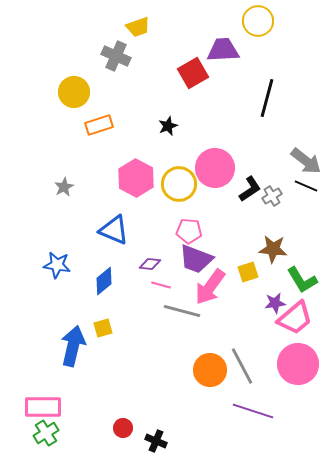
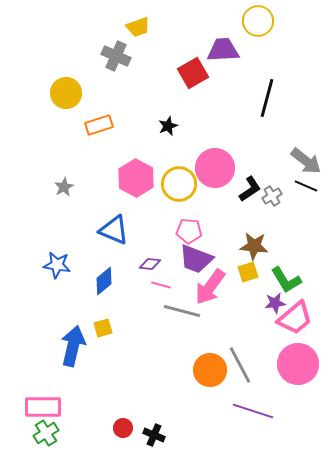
yellow circle at (74, 92): moved 8 px left, 1 px down
brown star at (273, 249): moved 19 px left, 3 px up
green L-shape at (302, 280): moved 16 px left
gray line at (242, 366): moved 2 px left, 1 px up
black cross at (156, 441): moved 2 px left, 6 px up
